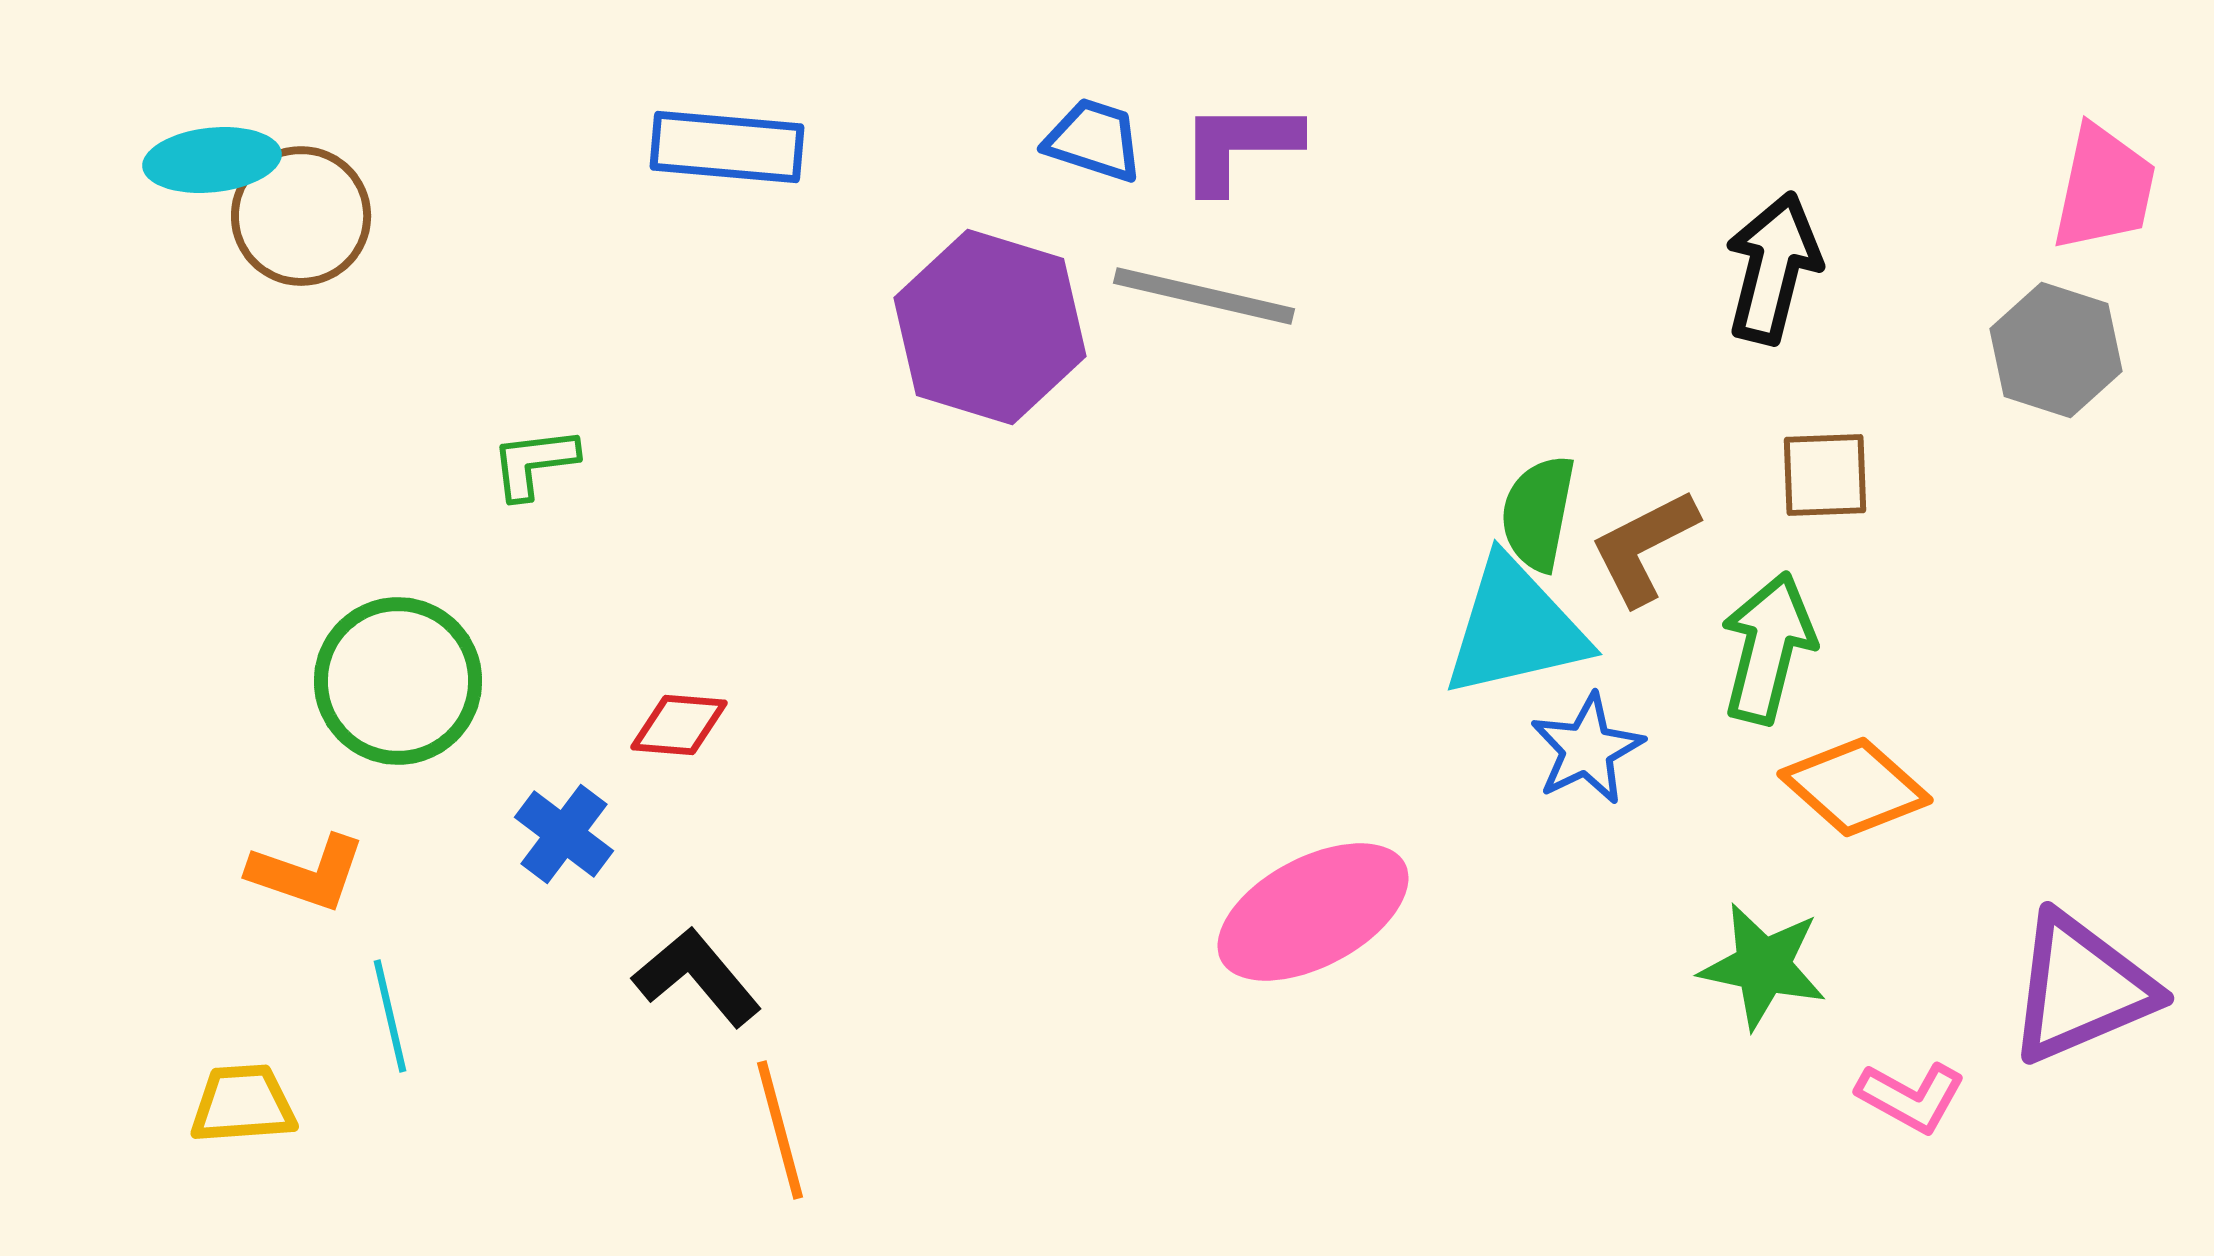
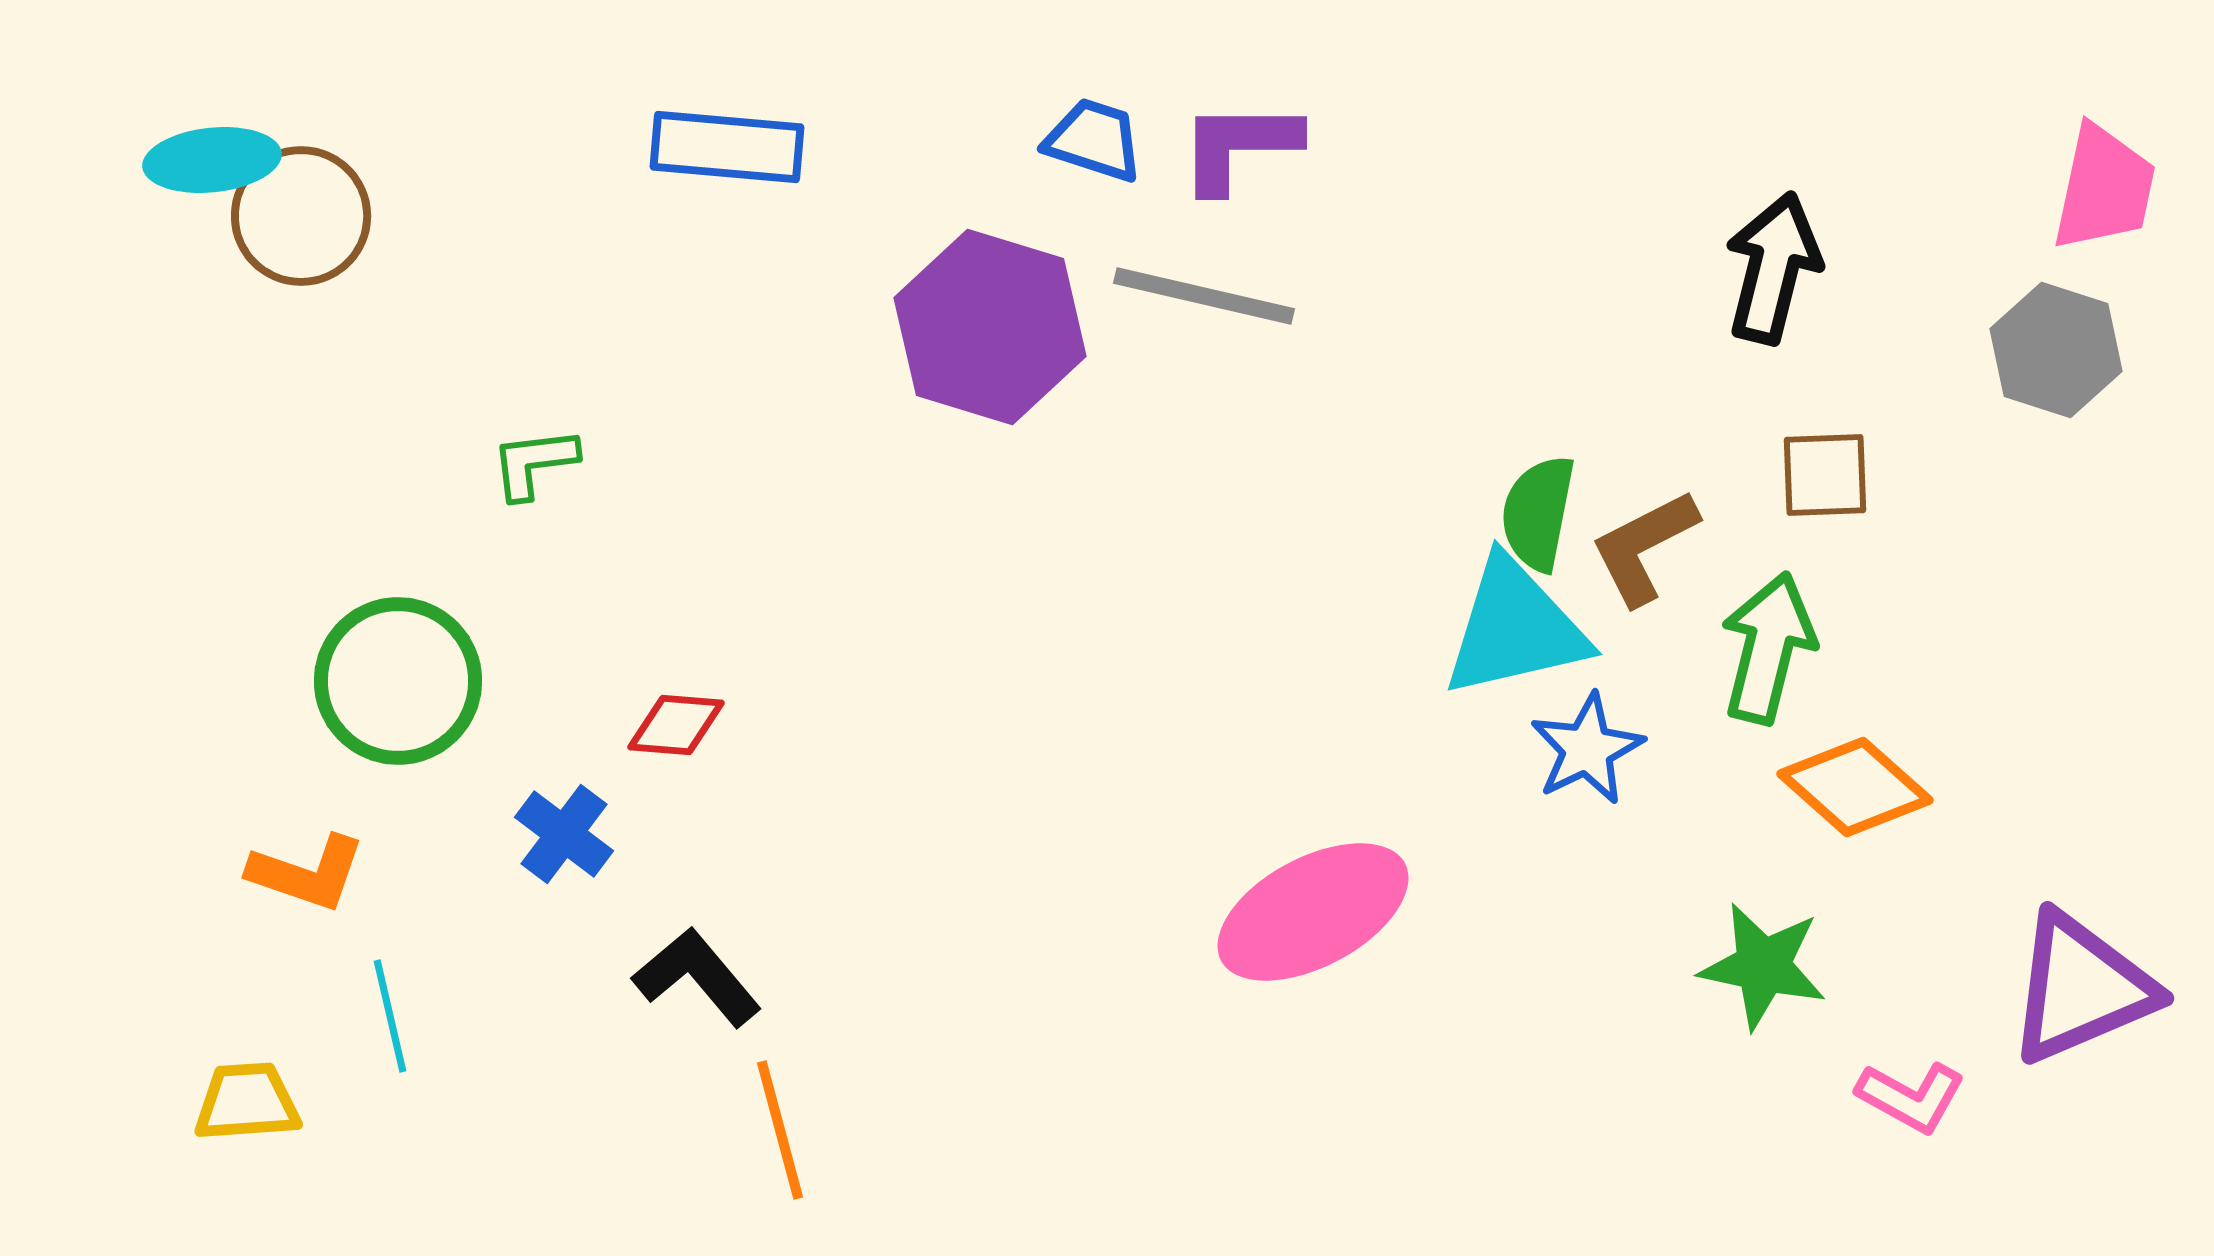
red diamond: moved 3 px left
yellow trapezoid: moved 4 px right, 2 px up
